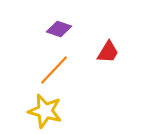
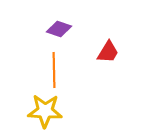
orange line: rotated 44 degrees counterclockwise
yellow star: rotated 12 degrees counterclockwise
